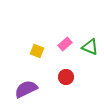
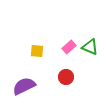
pink rectangle: moved 4 px right, 3 px down
yellow square: rotated 16 degrees counterclockwise
purple semicircle: moved 2 px left, 3 px up
